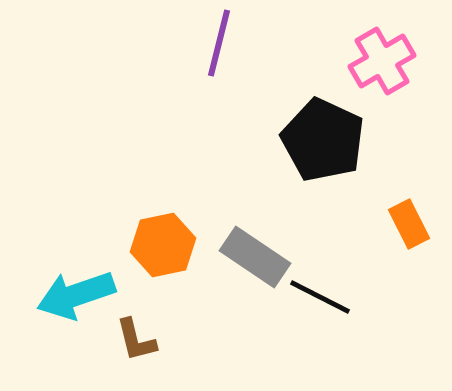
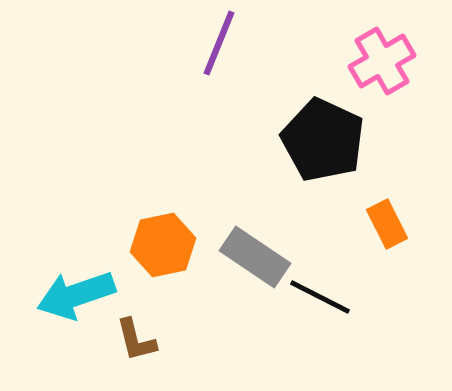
purple line: rotated 8 degrees clockwise
orange rectangle: moved 22 px left
